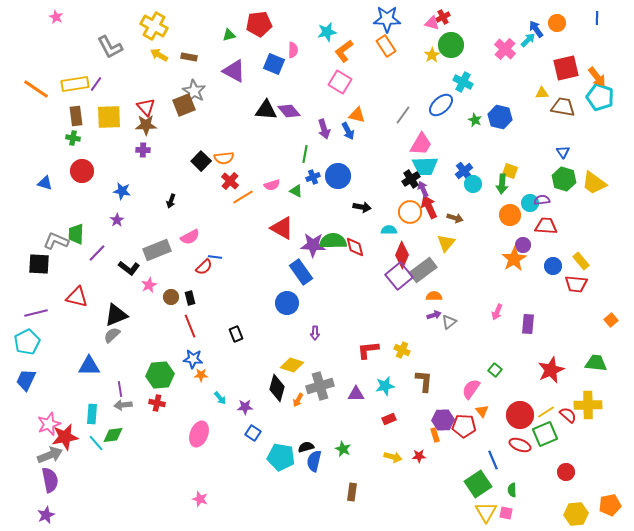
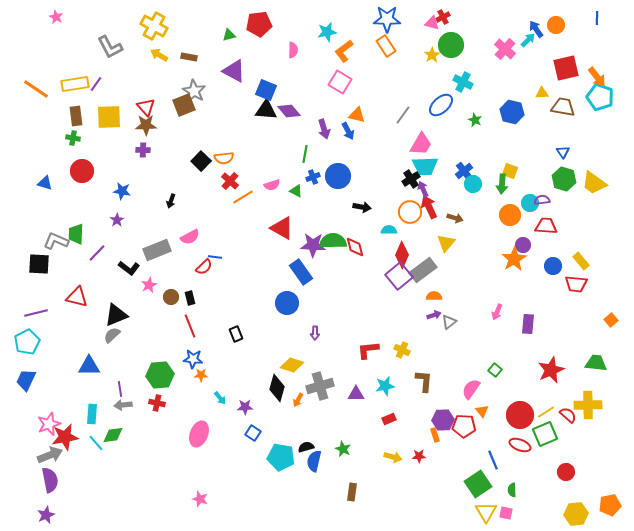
orange circle at (557, 23): moved 1 px left, 2 px down
blue square at (274, 64): moved 8 px left, 26 px down
blue hexagon at (500, 117): moved 12 px right, 5 px up
